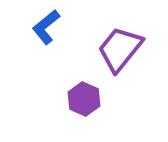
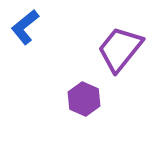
blue L-shape: moved 21 px left
